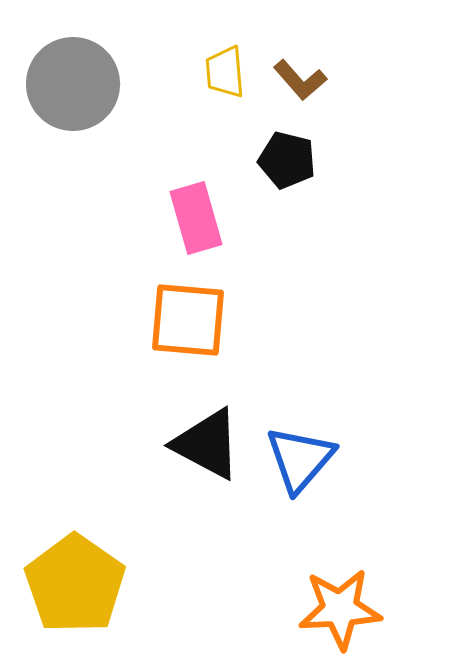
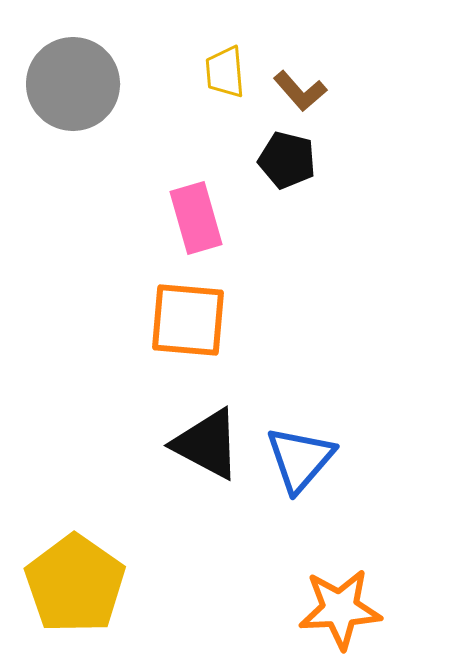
brown L-shape: moved 11 px down
